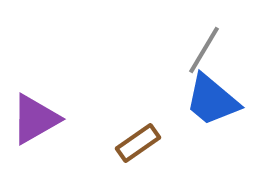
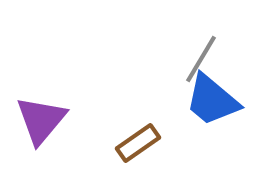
gray line: moved 3 px left, 9 px down
purple triangle: moved 6 px right, 1 px down; rotated 20 degrees counterclockwise
